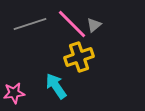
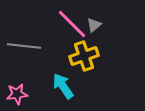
gray line: moved 6 px left, 22 px down; rotated 24 degrees clockwise
yellow cross: moved 5 px right, 1 px up
cyan arrow: moved 7 px right
pink star: moved 3 px right, 1 px down
